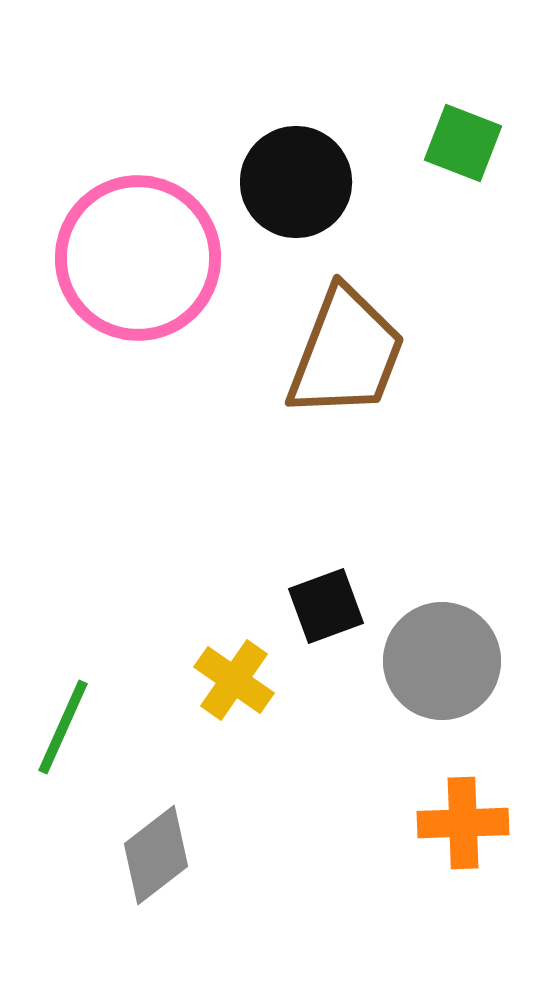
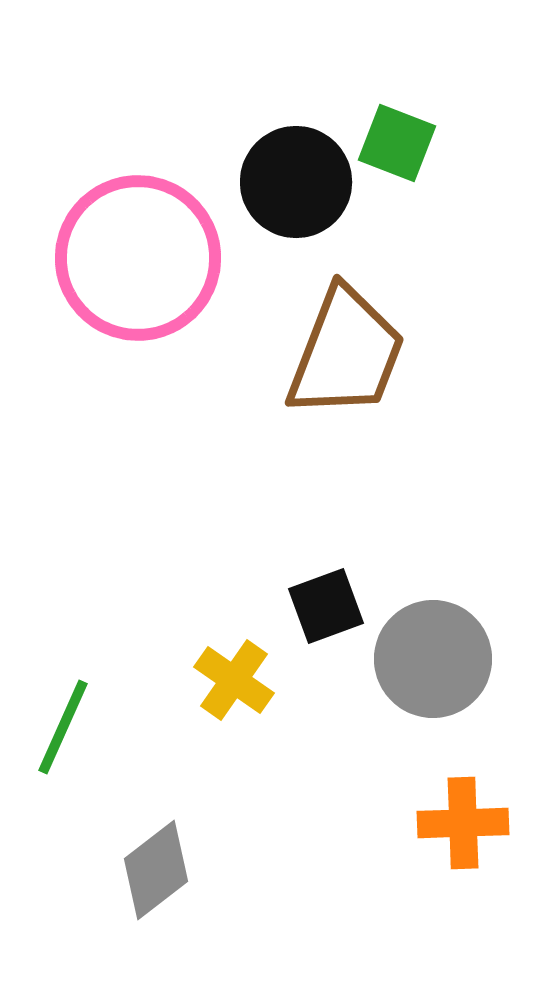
green square: moved 66 px left
gray circle: moved 9 px left, 2 px up
gray diamond: moved 15 px down
